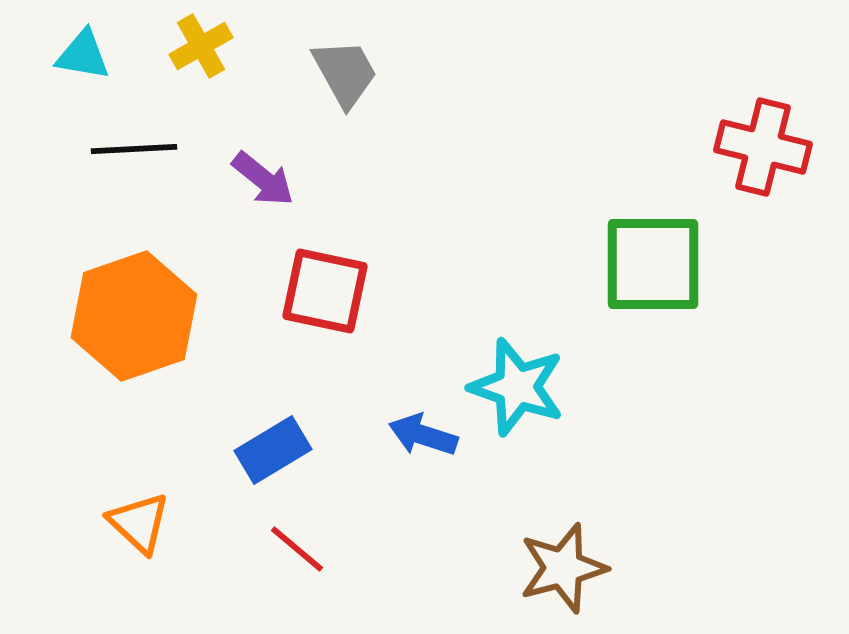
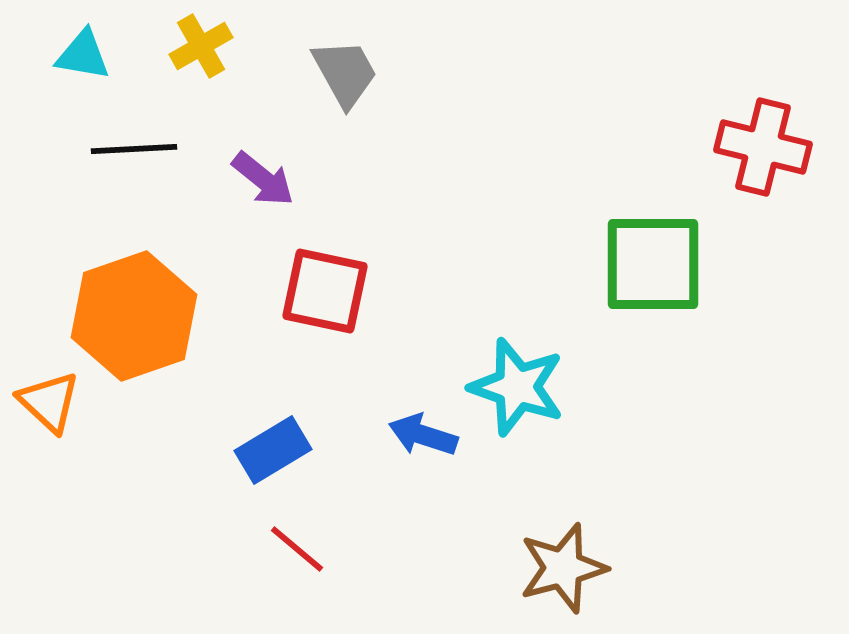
orange triangle: moved 90 px left, 121 px up
